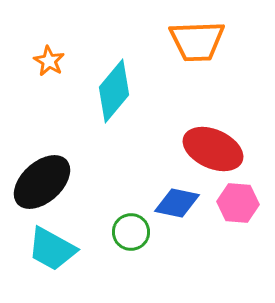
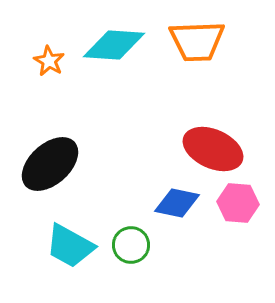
cyan diamond: moved 46 px up; rotated 54 degrees clockwise
black ellipse: moved 8 px right, 18 px up
green circle: moved 13 px down
cyan trapezoid: moved 18 px right, 3 px up
